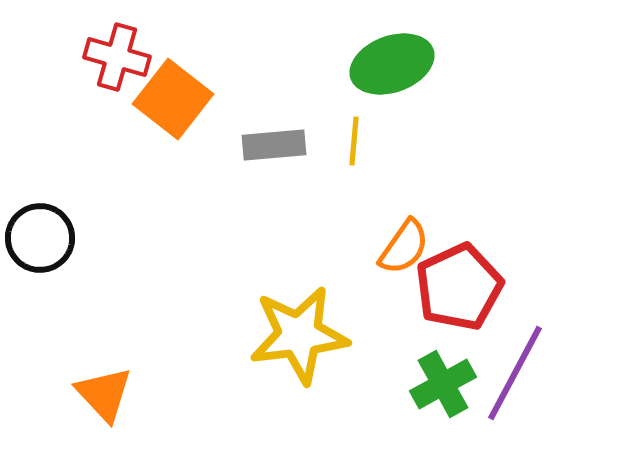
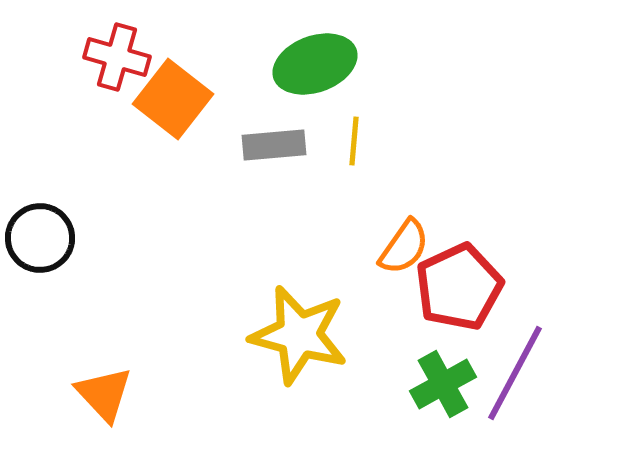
green ellipse: moved 77 px left
yellow star: rotated 22 degrees clockwise
